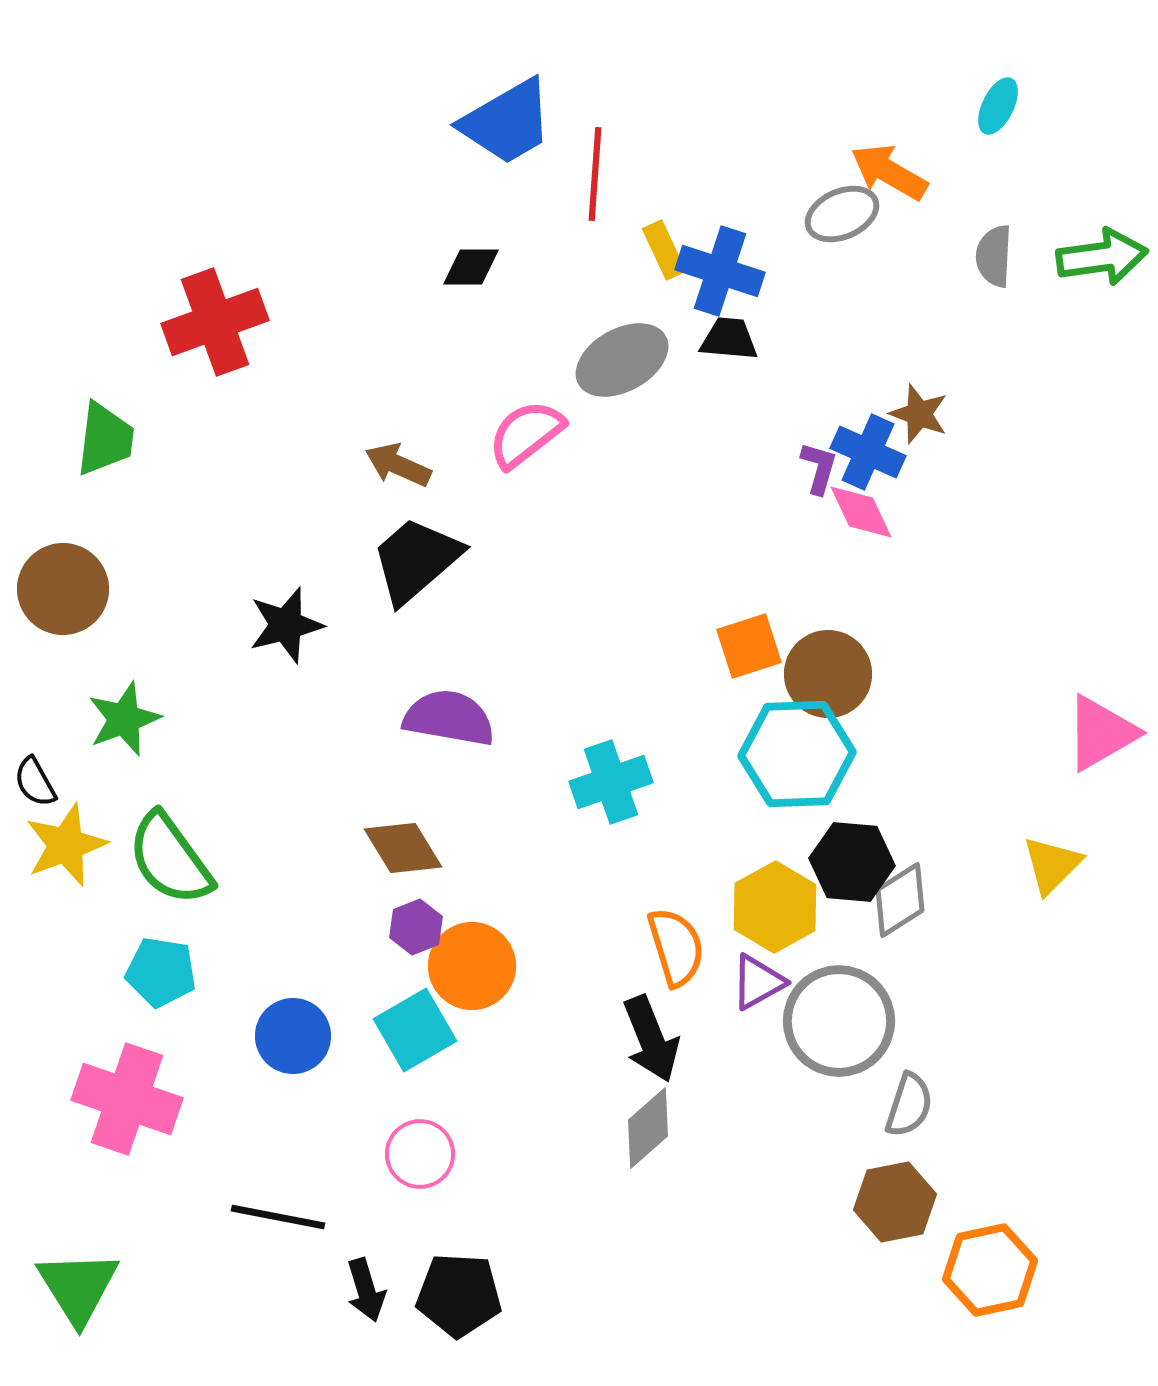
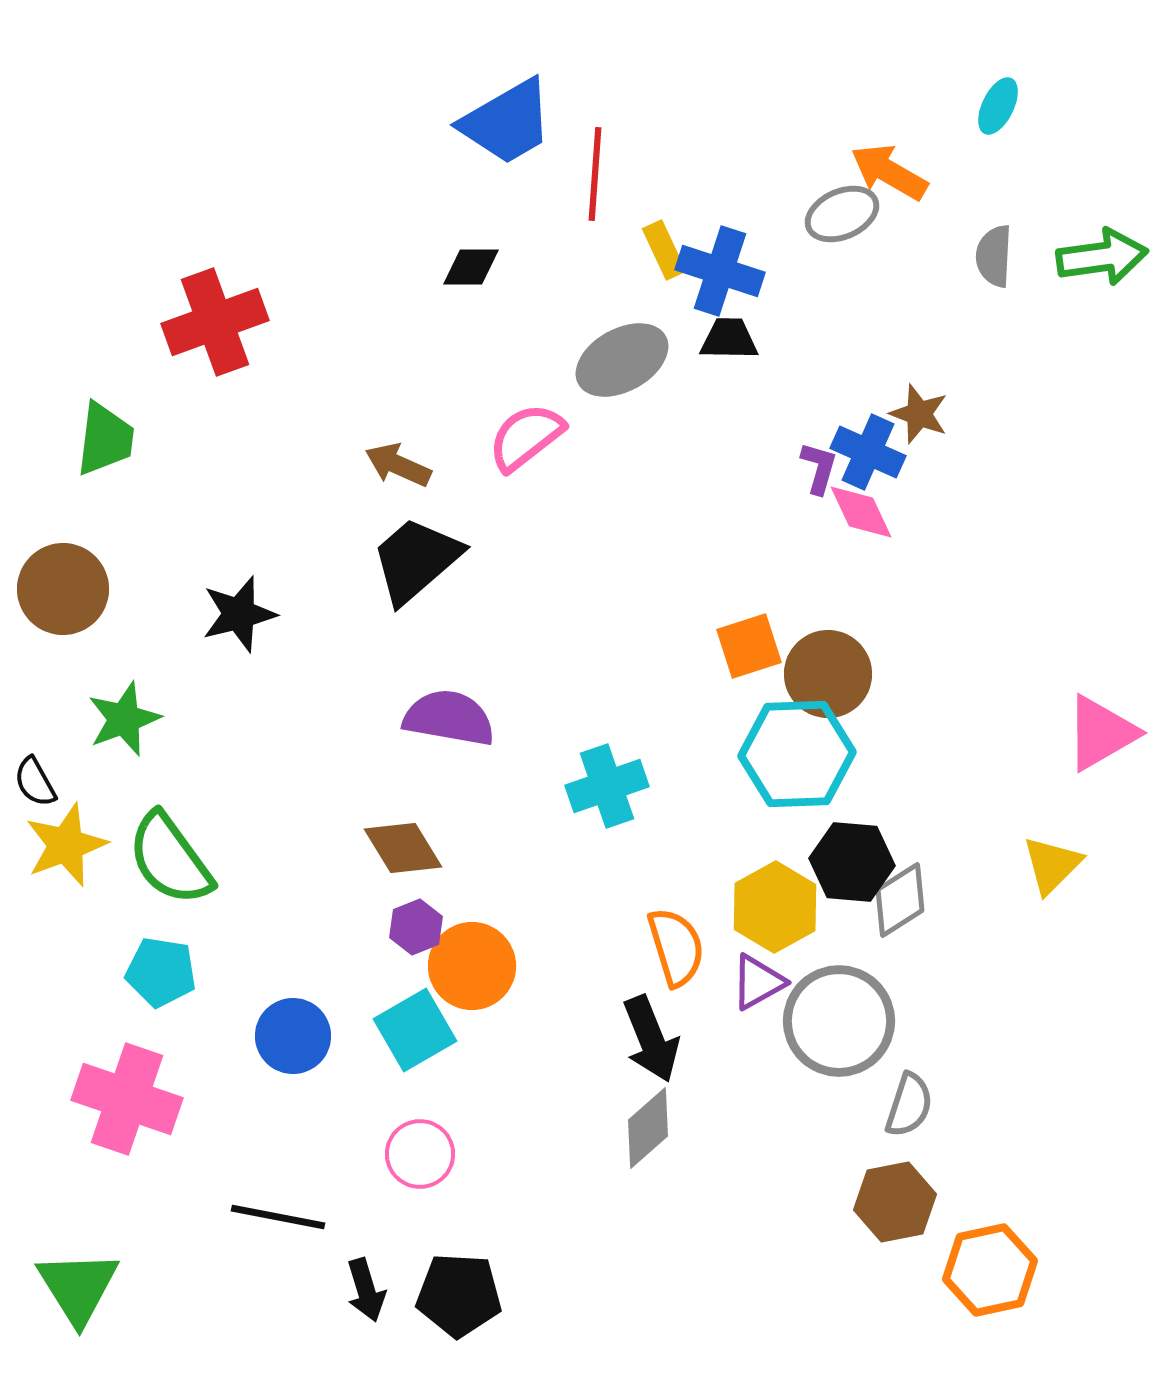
black trapezoid at (729, 339): rotated 4 degrees counterclockwise
pink semicircle at (526, 434): moved 3 px down
black star at (286, 625): moved 47 px left, 11 px up
cyan cross at (611, 782): moved 4 px left, 4 px down
